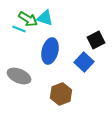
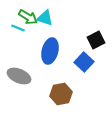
green arrow: moved 2 px up
cyan line: moved 1 px left, 1 px up
brown hexagon: rotated 10 degrees clockwise
